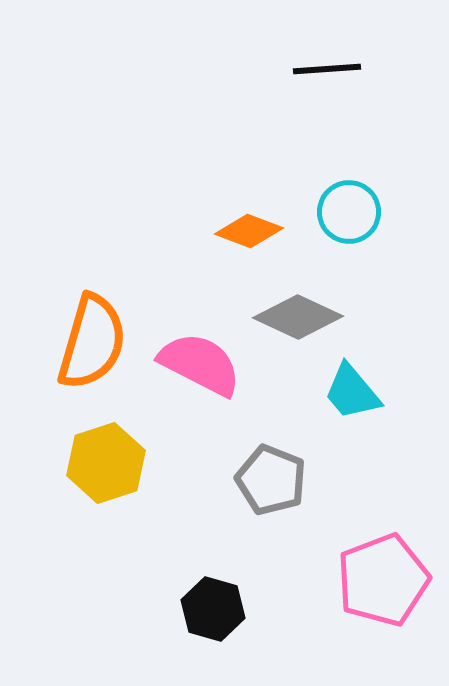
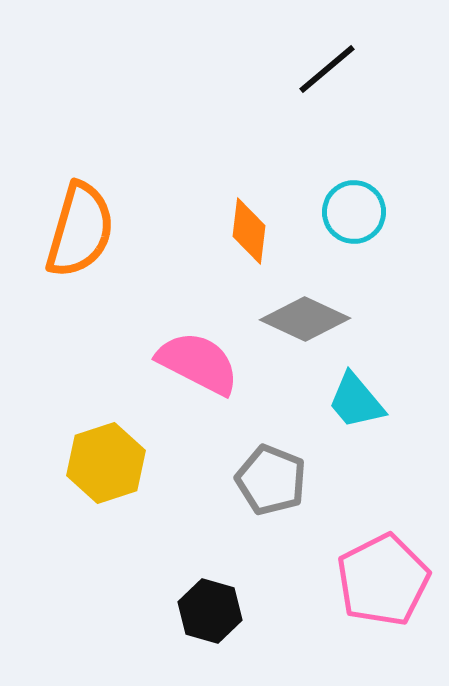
black line: rotated 36 degrees counterclockwise
cyan circle: moved 5 px right
orange diamond: rotated 76 degrees clockwise
gray diamond: moved 7 px right, 2 px down
orange semicircle: moved 12 px left, 112 px up
pink semicircle: moved 2 px left, 1 px up
cyan trapezoid: moved 4 px right, 9 px down
pink pentagon: rotated 6 degrees counterclockwise
black hexagon: moved 3 px left, 2 px down
